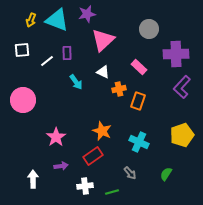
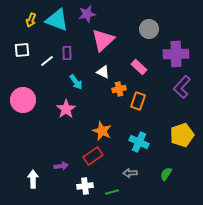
pink star: moved 10 px right, 28 px up
gray arrow: rotated 128 degrees clockwise
